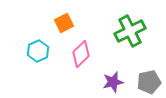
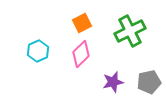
orange square: moved 18 px right
